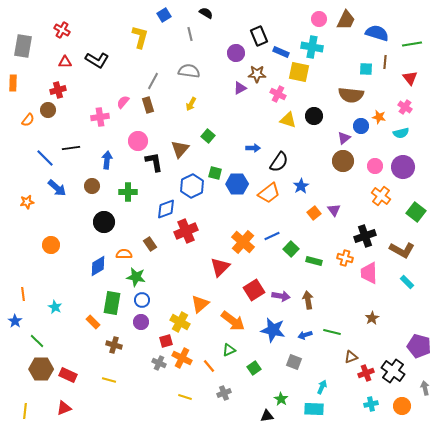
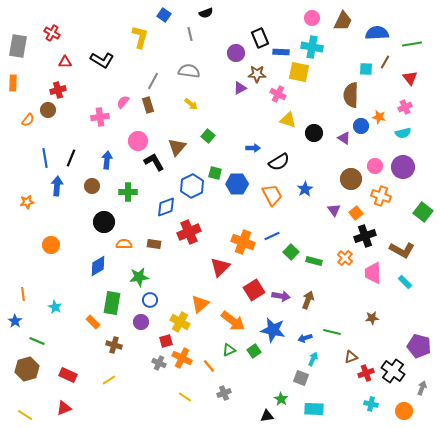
black semicircle at (206, 13): rotated 128 degrees clockwise
blue square at (164, 15): rotated 24 degrees counterclockwise
pink circle at (319, 19): moved 7 px left, 1 px up
brown trapezoid at (346, 20): moved 3 px left, 1 px down
red cross at (62, 30): moved 10 px left, 3 px down
blue semicircle at (377, 33): rotated 20 degrees counterclockwise
black rectangle at (259, 36): moved 1 px right, 2 px down
gray rectangle at (23, 46): moved 5 px left
blue rectangle at (281, 52): rotated 21 degrees counterclockwise
black L-shape at (97, 60): moved 5 px right
brown line at (385, 62): rotated 24 degrees clockwise
brown semicircle at (351, 95): rotated 85 degrees clockwise
yellow arrow at (191, 104): rotated 80 degrees counterclockwise
pink cross at (405, 107): rotated 32 degrees clockwise
black circle at (314, 116): moved 17 px down
cyan semicircle at (401, 133): moved 2 px right
purple triangle at (344, 138): rotated 48 degrees counterclockwise
black line at (71, 148): moved 10 px down; rotated 60 degrees counterclockwise
brown triangle at (180, 149): moved 3 px left, 2 px up
blue line at (45, 158): rotated 36 degrees clockwise
brown circle at (343, 161): moved 8 px right, 18 px down
black L-shape at (154, 162): rotated 20 degrees counterclockwise
black semicircle at (279, 162): rotated 25 degrees clockwise
blue star at (301, 186): moved 4 px right, 3 px down
blue arrow at (57, 188): moved 2 px up; rotated 126 degrees counterclockwise
orange trapezoid at (269, 193): moved 3 px right, 2 px down; rotated 80 degrees counterclockwise
orange cross at (381, 196): rotated 18 degrees counterclockwise
blue diamond at (166, 209): moved 2 px up
green square at (416, 212): moved 7 px right
orange square at (314, 213): moved 42 px right
red cross at (186, 231): moved 3 px right, 1 px down
orange cross at (243, 242): rotated 20 degrees counterclockwise
brown rectangle at (150, 244): moved 4 px right; rotated 48 degrees counterclockwise
green square at (291, 249): moved 3 px down
orange semicircle at (124, 254): moved 10 px up
orange cross at (345, 258): rotated 28 degrees clockwise
pink trapezoid at (369, 273): moved 4 px right
green star at (136, 277): moved 3 px right; rotated 18 degrees counterclockwise
cyan rectangle at (407, 282): moved 2 px left
blue circle at (142, 300): moved 8 px right
brown arrow at (308, 300): rotated 30 degrees clockwise
brown star at (372, 318): rotated 24 degrees clockwise
blue arrow at (305, 335): moved 3 px down
green line at (37, 341): rotated 21 degrees counterclockwise
gray square at (294, 362): moved 7 px right, 16 px down
green square at (254, 368): moved 17 px up
brown hexagon at (41, 369): moved 14 px left; rotated 15 degrees counterclockwise
yellow line at (109, 380): rotated 48 degrees counterclockwise
cyan arrow at (322, 387): moved 9 px left, 28 px up
gray arrow at (425, 388): moved 3 px left; rotated 32 degrees clockwise
yellow line at (185, 397): rotated 16 degrees clockwise
cyan cross at (371, 404): rotated 24 degrees clockwise
orange circle at (402, 406): moved 2 px right, 5 px down
yellow line at (25, 411): moved 4 px down; rotated 63 degrees counterclockwise
